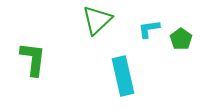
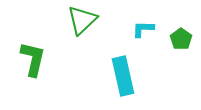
green triangle: moved 15 px left
cyan L-shape: moved 6 px left; rotated 10 degrees clockwise
green L-shape: rotated 6 degrees clockwise
